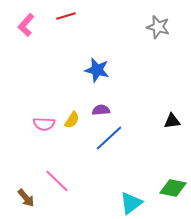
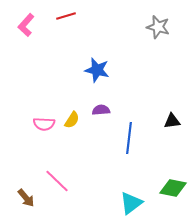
blue line: moved 20 px right; rotated 40 degrees counterclockwise
